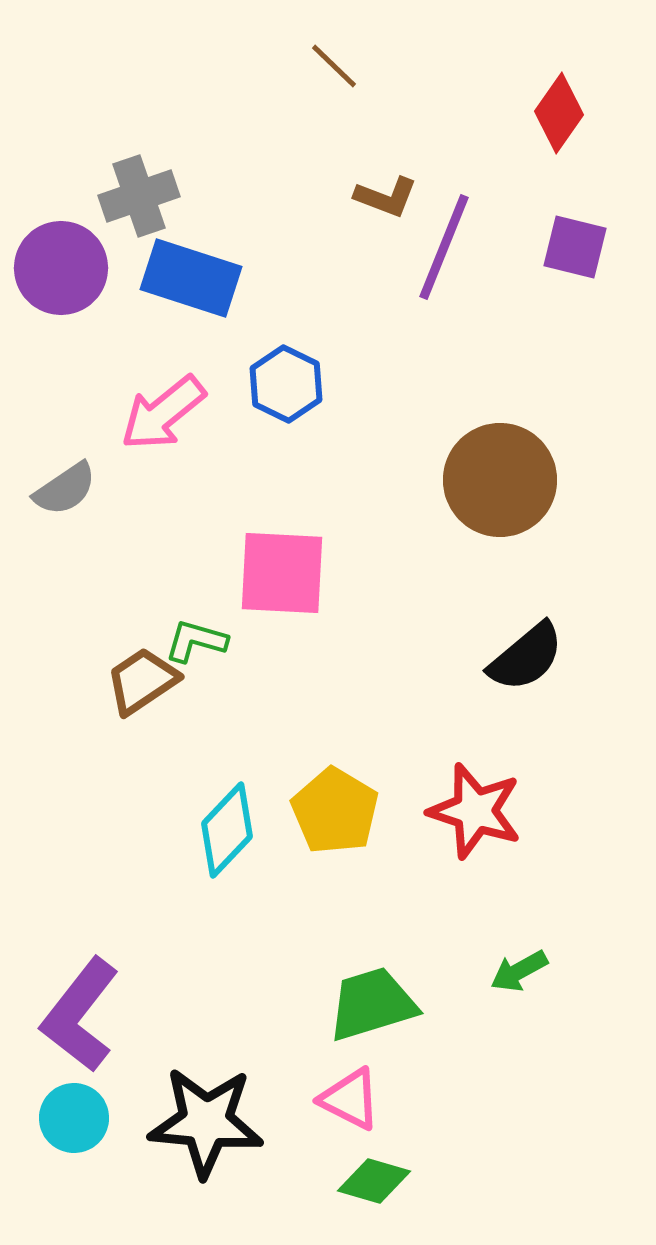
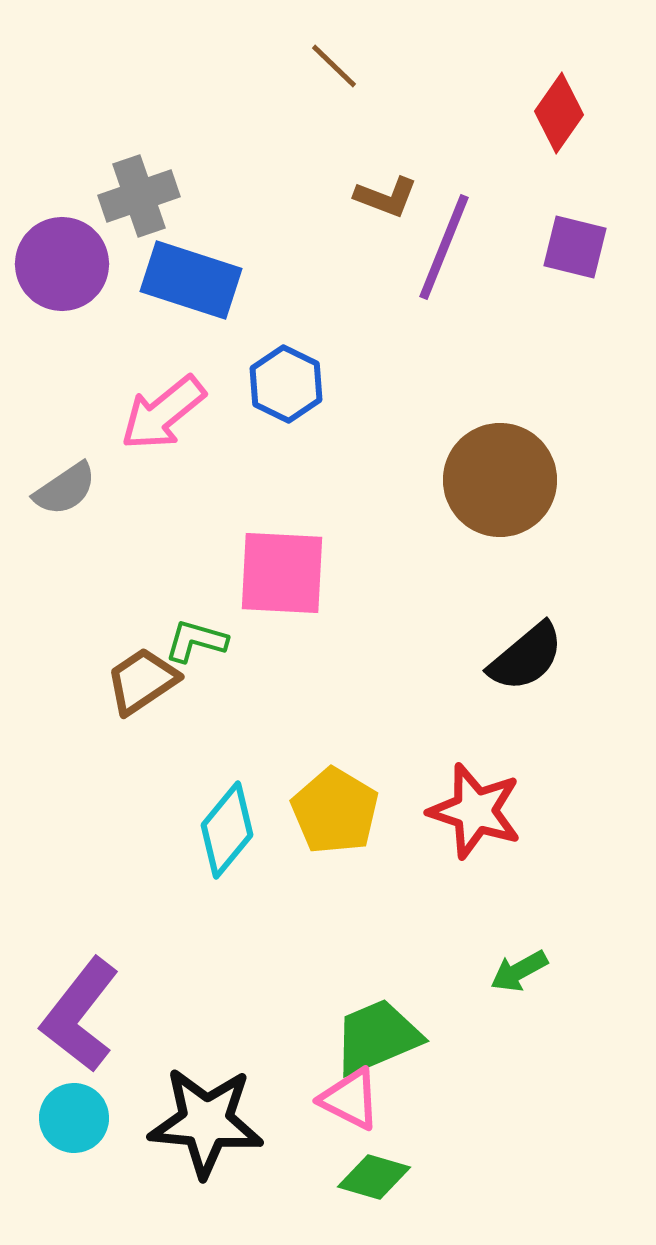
purple circle: moved 1 px right, 4 px up
blue rectangle: moved 2 px down
cyan diamond: rotated 4 degrees counterclockwise
green trapezoid: moved 5 px right, 33 px down; rotated 6 degrees counterclockwise
green diamond: moved 4 px up
